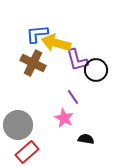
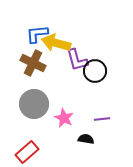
black circle: moved 1 px left, 1 px down
purple line: moved 29 px right, 22 px down; rotated 63 degrees counterclockwise
gray circle: moved 16 px right, 21 px up
